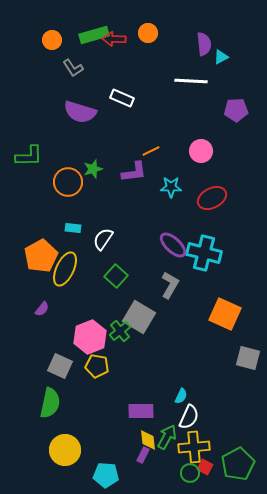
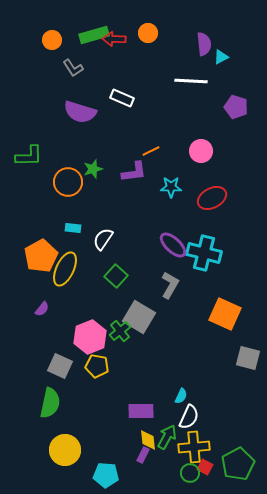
purple pentagon at (236, 110): moved 3 px up; rotated 20 degrees clockwise
